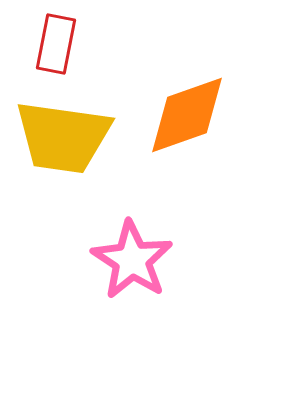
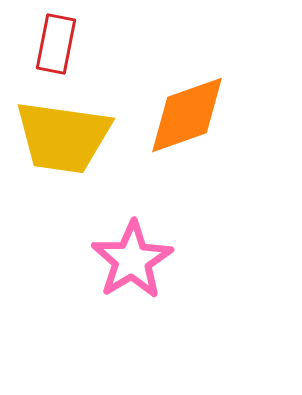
pink star: rotated 8 degrees clockwise
